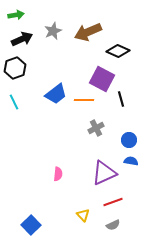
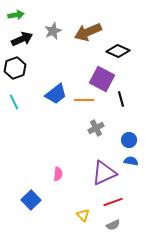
blue square: moved 25 px up
